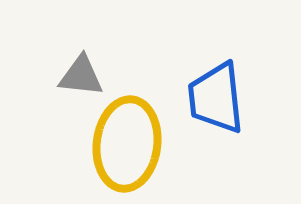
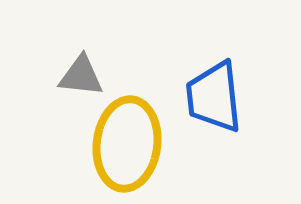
blue trapezoid: moved 2 px left, 1 px up
